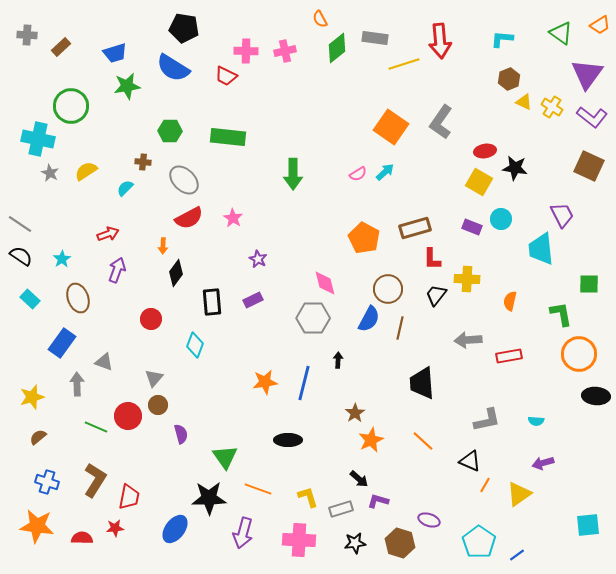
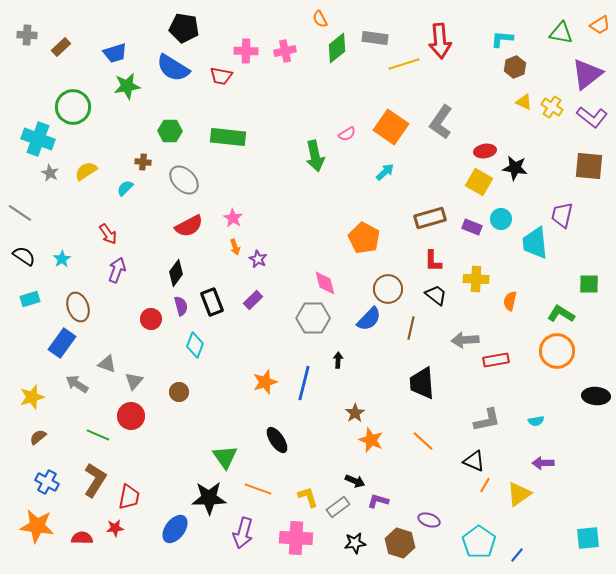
green triangle at (561, 33): rotated 25 degrees counterclockwise
purple triangle at (587, 74): rotated 16 degrees clockwise
red trapezoid at (226, 76): moved 5 px left; rotated 15 degrees counterclockwise
brown hexagon at (509, 79): moved 6 px right, 12 px up
green circle at (71, 106): moved 2 px right, 1 px down
cyan cross at (38, 139): rotated 8 degrees clockwise
brown square at (589, 166): rotated 20 degrees counterclockwise
green arrow at (293, 174): moved 22 px right, 18 px up; rotated 12 degrees counterclockwise
pink semicircle at (358, 174): moved 11 px left, 40 px up
purple trapezoid at (562, 215): rotated 140 degrees counterclockwise
red semicircle at (189, 218): moved 8 px down
gray line at (20, 224): moved 11 px up
brown rectangle at (415, 228): moved 15 px right, 10 px up
red arrow at (108, 234): rotated 75 degrees clockwise
orange arrow at (163, 246): moved 72 px right, 1 px down; rotated 21 degrees counterclockwise
cyan trapezoid at (541, 249): moved 6 px left, 6 px up
black semicircle at (21, 256): moved 3 px right
red L-shape at (432, 259): moved 1 px right, 2 px down
yellow cross at (467, 279): moved 9 px right
black trapezoid at (436, 295): rotated 90 degrees clockwise
brown ellipse at (78, 298): moved 9 px down
cyan rectangle at (30, 299): rotated 60 degrees counterclockwise
purple rectangle at (253, 300): rotated 18 degrees counterclockwise
black rectangle at (212, 302): rotated 16 degrees counterclockwise
green L-shape at (561, 314): rotated 48 degrees counterclockwise
blue semicircle at (369, 319): rotated 16 degrees clockwise
brown line at (400, 328): moved 11 px right
gray arrow at (468, 340): moved 3 px left
orange circle at (579, 354): moved 22 px left, 3 px up
red rectangle at (509, 356): moved 13 px left, 4 px down
gray triangle at (104, 362): moved 3 px right, 2 px down
gray triangle at (154, 378): moved 20 px left, 3 px down
orange star at (265, 382): rotated 10 degrees counterclockwise
gray arrow at (77, 384): rotated 55 degrees counterclockwise
brown circle at (158, 405): moved 21 px right, 13 px up
red circle at (128, 416): moved 3 px right
cyan semicircle at (536, 421): rotated 14 degrees counterclockwise
green line at (96, 427): moved 2 px right, 8 px down
purple semicircle at (181, 434): moved 128 px up
black ellipse at (288, 440): moved 11 px left; rotated 56 degrees clockwise
orange star at (371, 440): rotated 25 degrees counterclockwise
black triangle at (470, 461): moved 4 px right
purple arrow at (543, 463): rotated 15 degrees clockwise
black arrow at (359, 479): moved 4 px left, 2 px down; rotated 18 degrees counterclockwise
blue cross at (47, 482): rotated 10 degrees clockwise
gray rectangle at (341, 509): moved 3 px left, 2 px up; rotated 20 degrees counterclockwise
cyan square at (588, 525): moved 13 px down
pink cross at (299, 540): moved 3 px left, 2 px up
blue line at (517, 555): rotated 14 degrees counterclockwise
